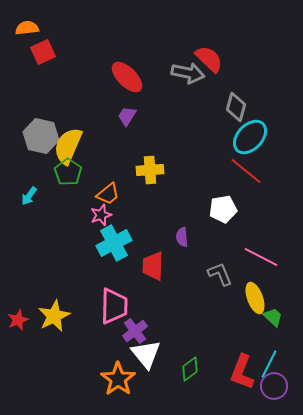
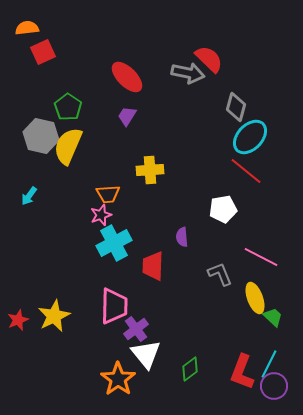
green pentagon: moved 65 px up
orange trapezoid: rotated 35 degrees clockwise
purple cross: moved 1 px right, 2 px up
